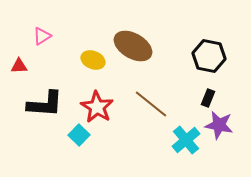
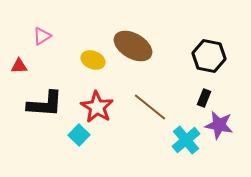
black rectangle: moved 4 px left
brown line: moved 1 px left, 3 px down
